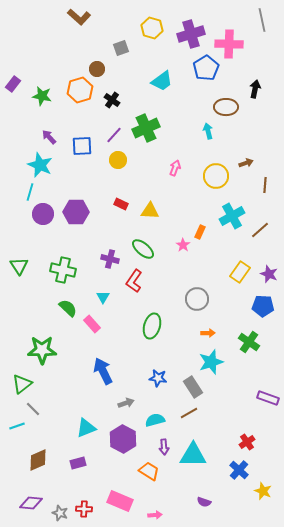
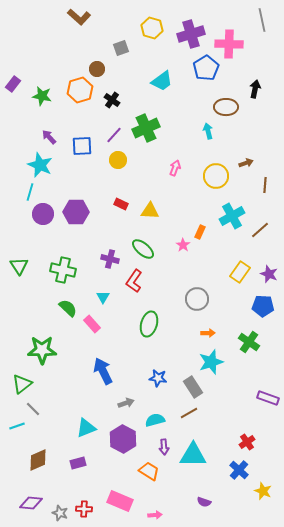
green ellipse at (152, 326): moved 3 px left, 2 px up
